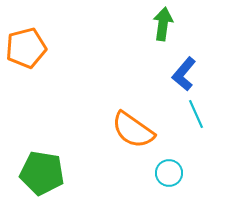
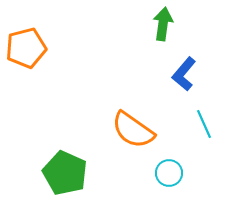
cyan line: moved 8 px right, 10 px down
green pentagon: moved 23 px right; rotated 15 degrees clockwise
